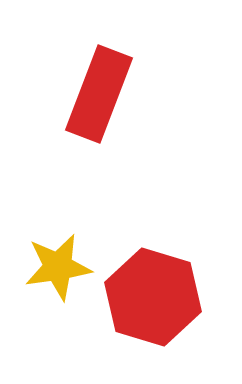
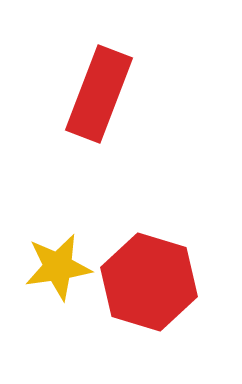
red hexagon: moved 4 px left, 15 px up
